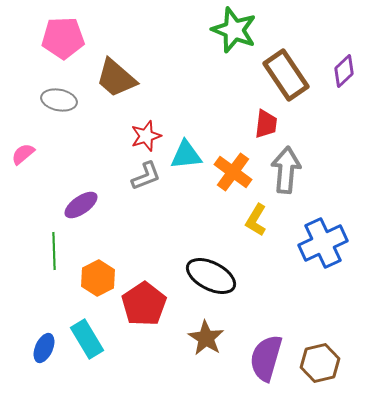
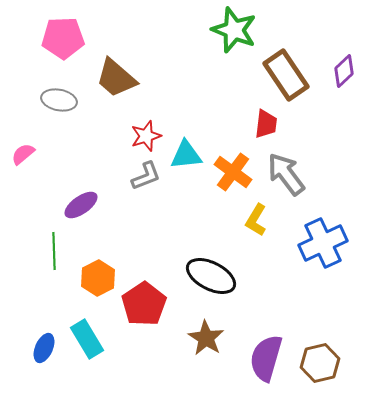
gray arrow: moved 4 px down; rotated 42 degrees counterclockwise
